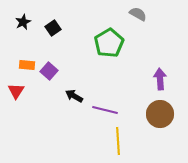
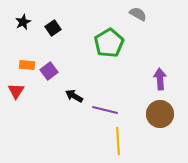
purple square: rotated 12 degrees clockwise
